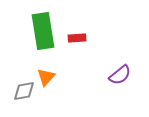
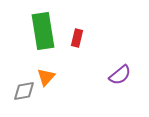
red rectangle: rotated 72 degrees counterclockwise
